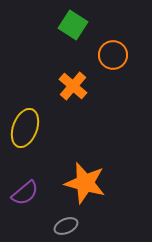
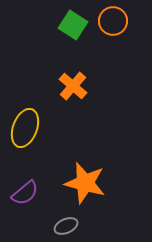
orange circle: moved 34 px up
